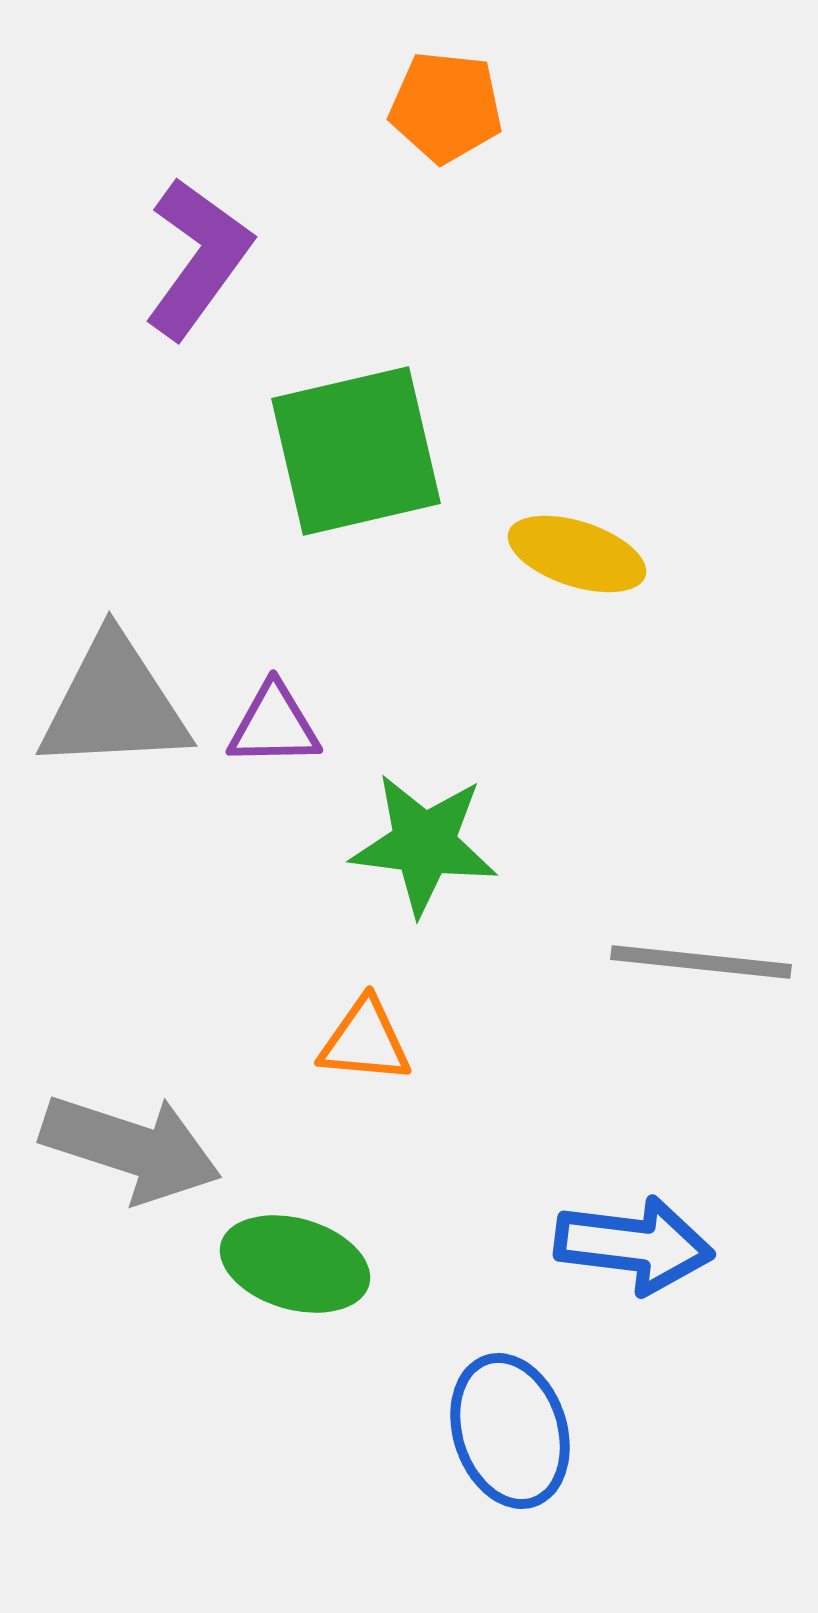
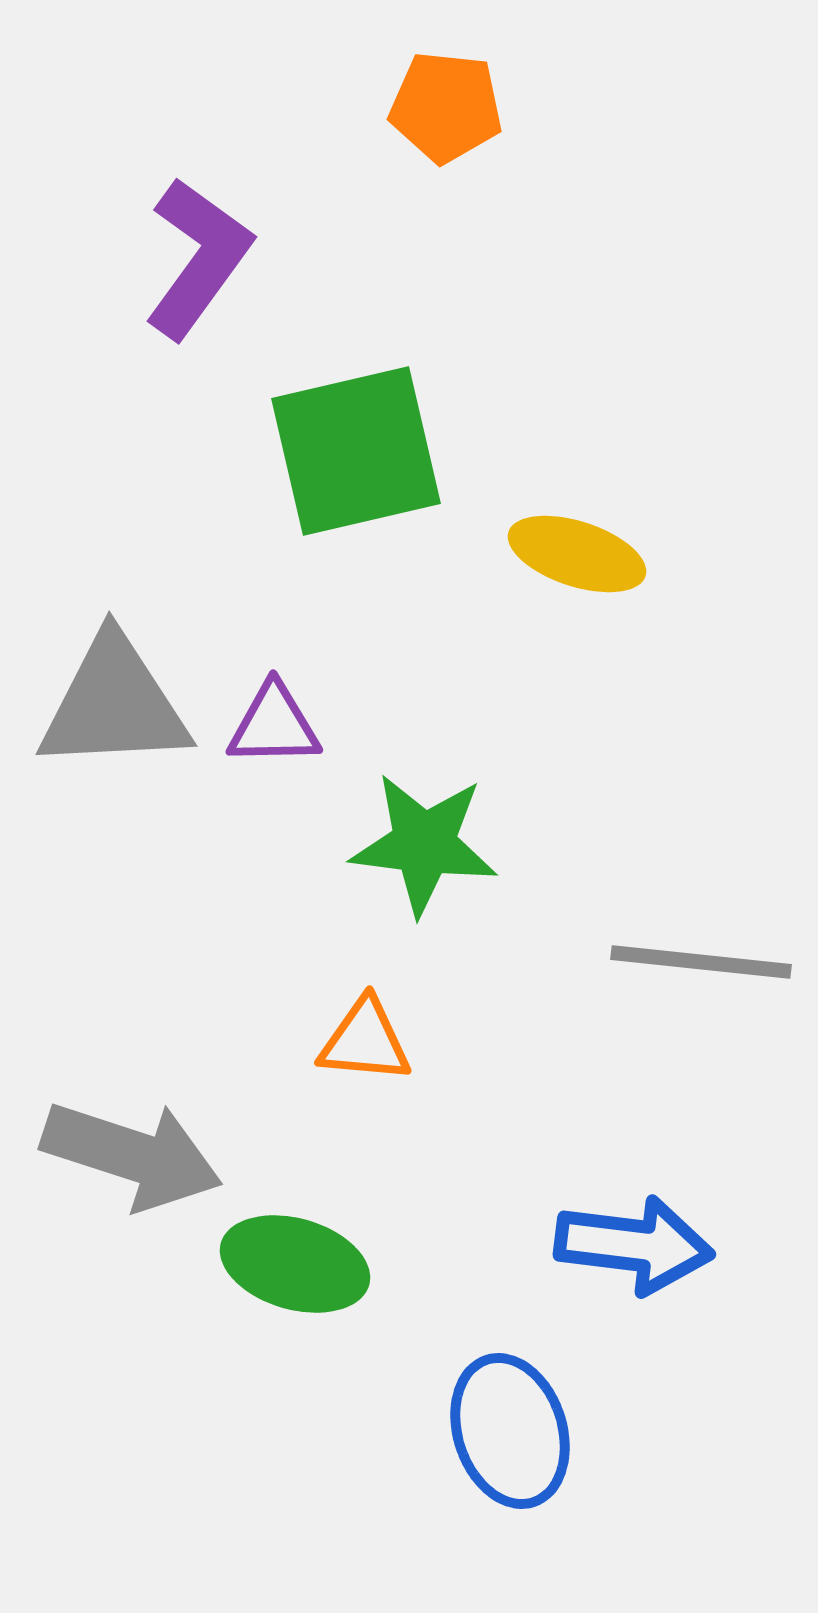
gray arrow: moved 1 px right, 7 px down
